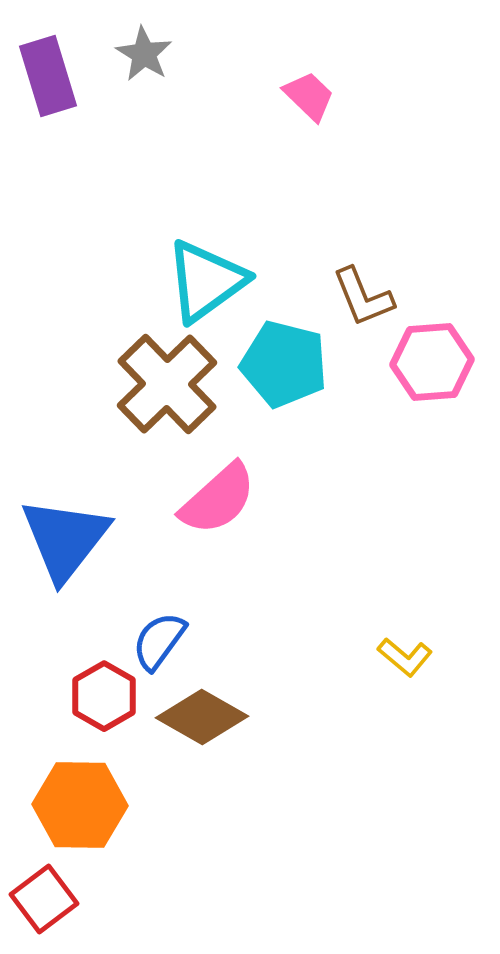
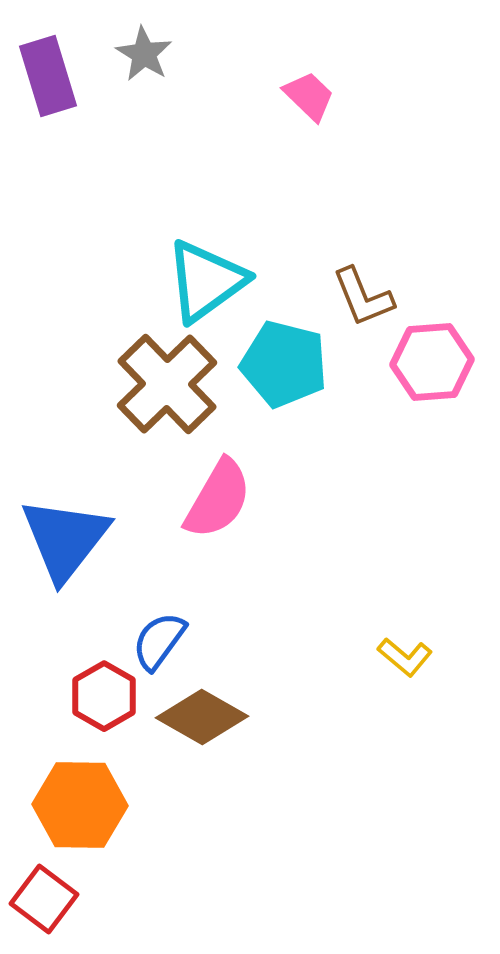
pink semicircle: rotated 18 degrees counterclockwise
red square: rotated 16 degrees counterclockwise
